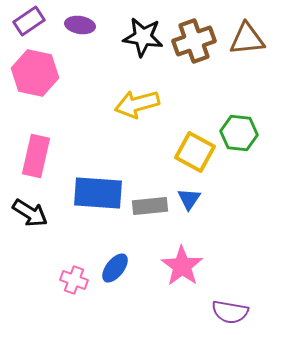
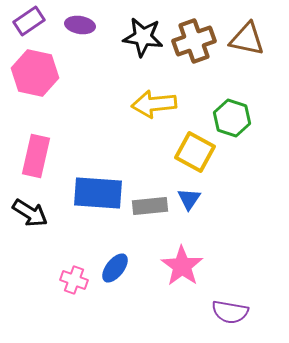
brown triangle: rotated 18 degrees clockwise
yellow arrow: moved 17 px right; rotated 9 degrees clockwise
green hexagon: moved 7 px left, 15 px up; rotated 12 degrees clockwise
